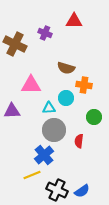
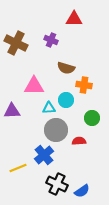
red triangle: moved 2 px up
purple cross: moved 6 px right, 7 px down
brown cross: moved 1 px right, 1 px up
pink triangle: moved 3 px right, 1 px down
cyan circle: moved 2 px down
green circle: moved 2 px left, 1 px down
gray circle: moved 2 px right
red semicircle: rotated 80 degrees clockwise
yellow line: moved 14 px left, 7 px up
black cross: moved 6 px up
